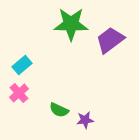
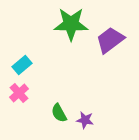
green semicircle: moved 3 px down; rotated 36 degrees clockwise
purple star: rotated 18 degrees clockwise
